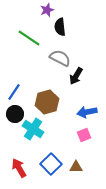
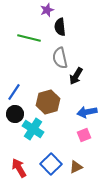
green line: rotated 20 degrees counterclockwise
gray semicircle: rotated 130 degrees counterclockwise
brown hexagon: moved 1 px right
brown triangle: rotated 24 degrees counterclockwise
